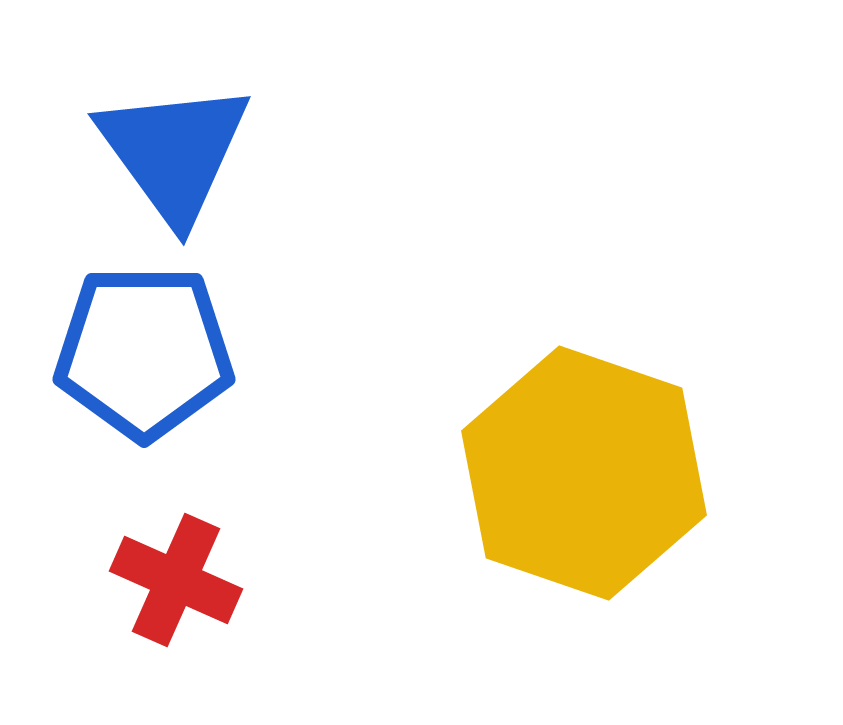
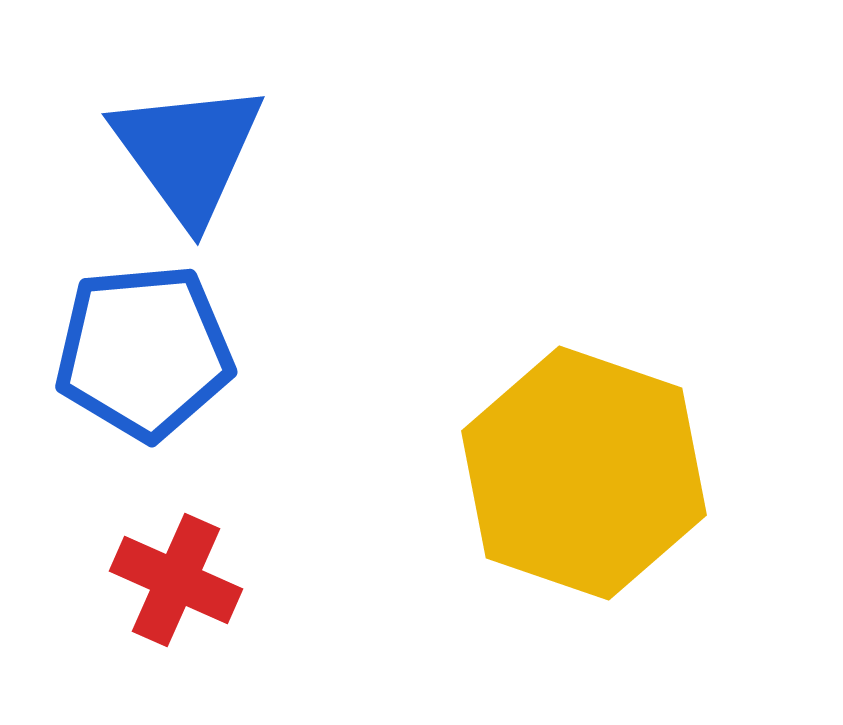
blue triangle: moved 14 px right
blue pentagon: rotated 5 degrees counterclockwise
